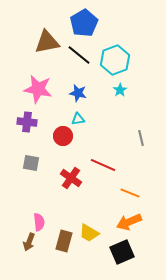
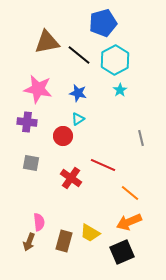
blue pentagon: moved 19 px right; rotated 16 degrees clockwise
cyan hexagon: rotated 8 degrees counterclockwise
cyan triangle: rotated 24 degrees counterclockwise
orange line: rotated 18 degrees clockwise
yellow trapezoid: moved 1 px right
